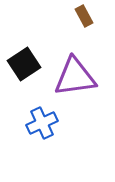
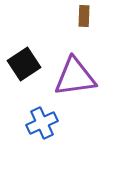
brown rectangle: rotated 30 degrees clockwise
